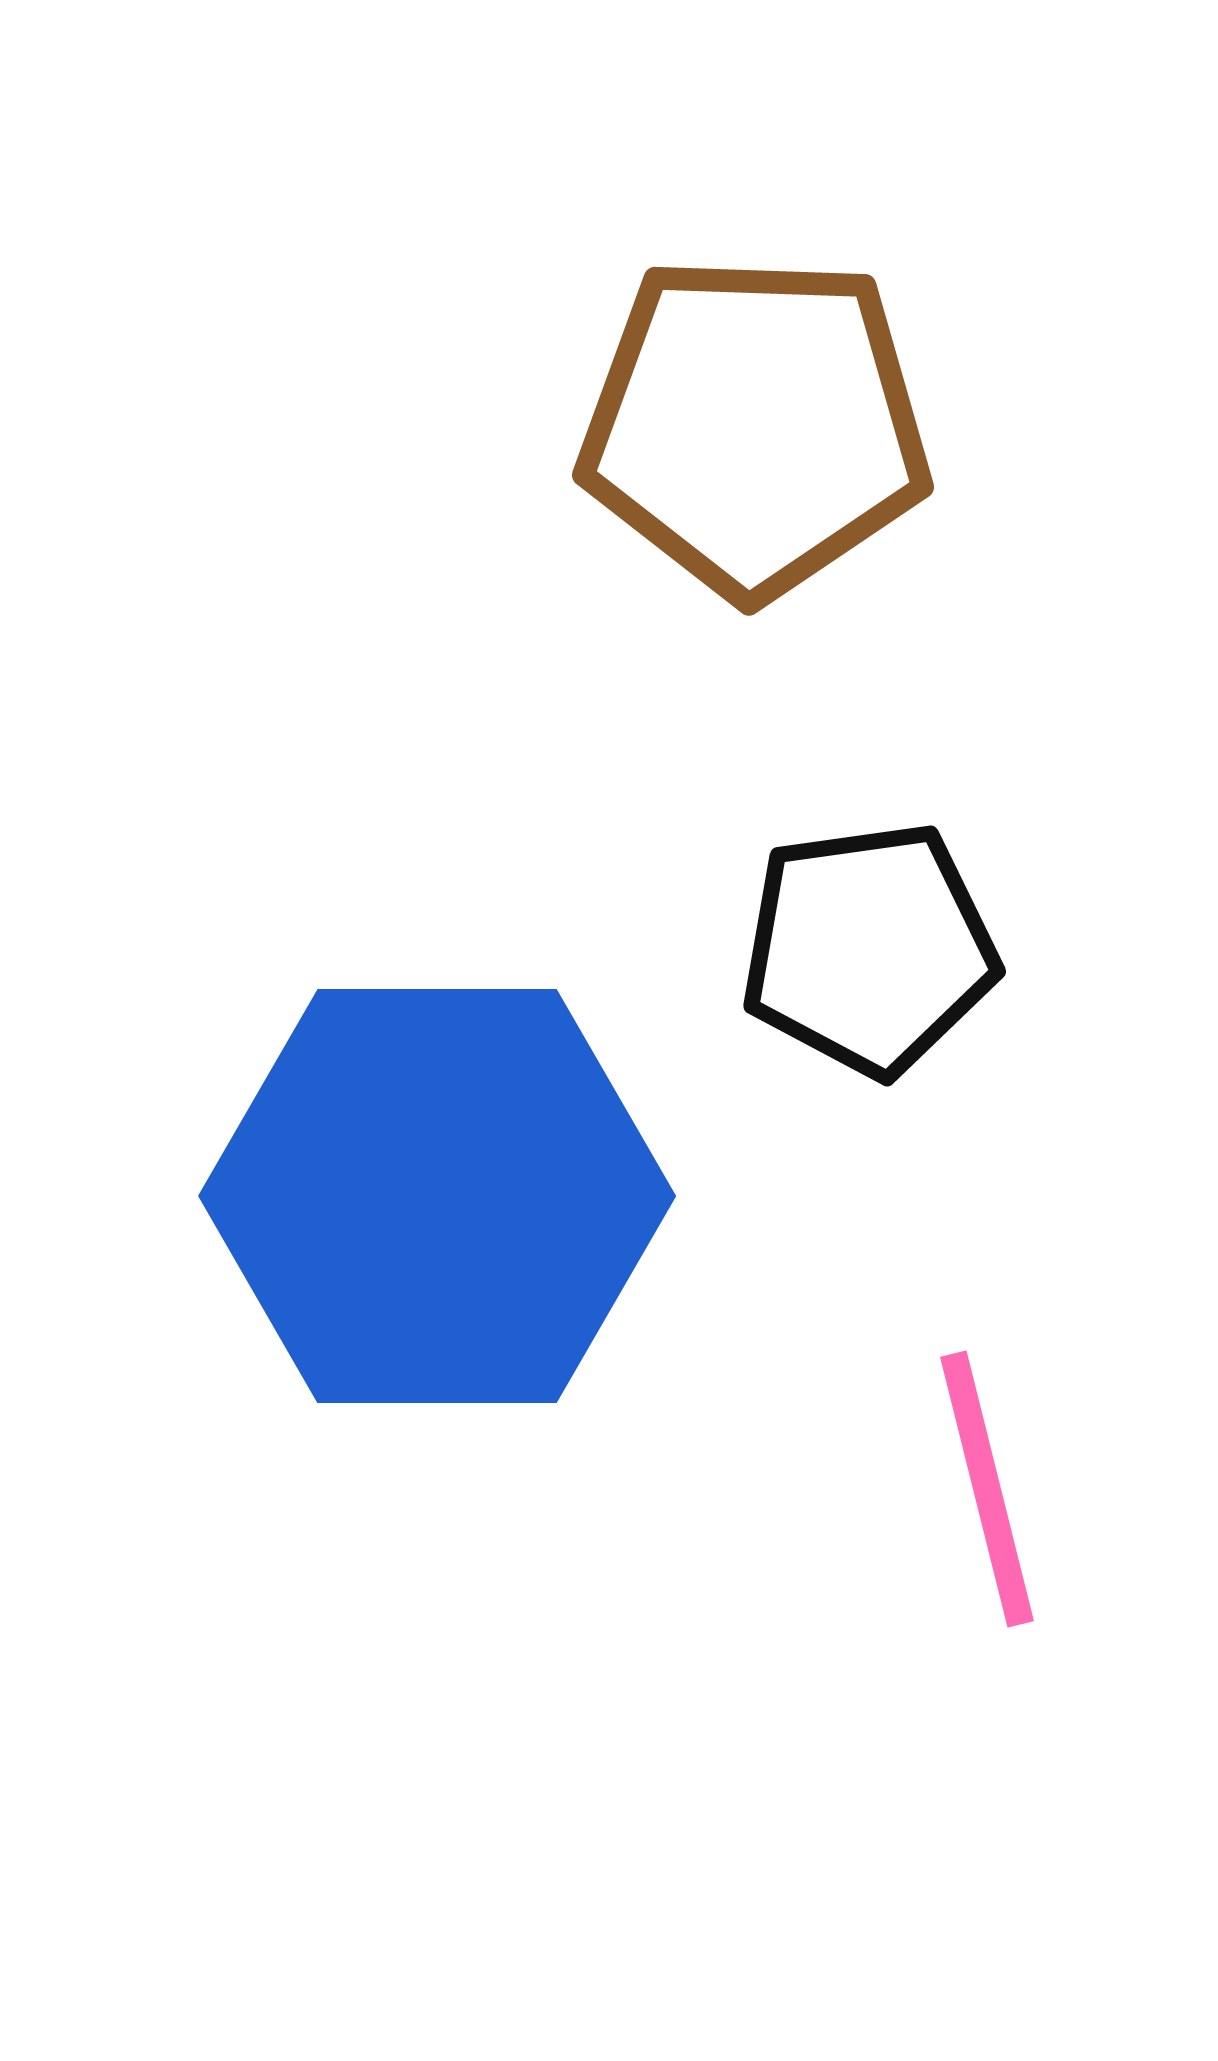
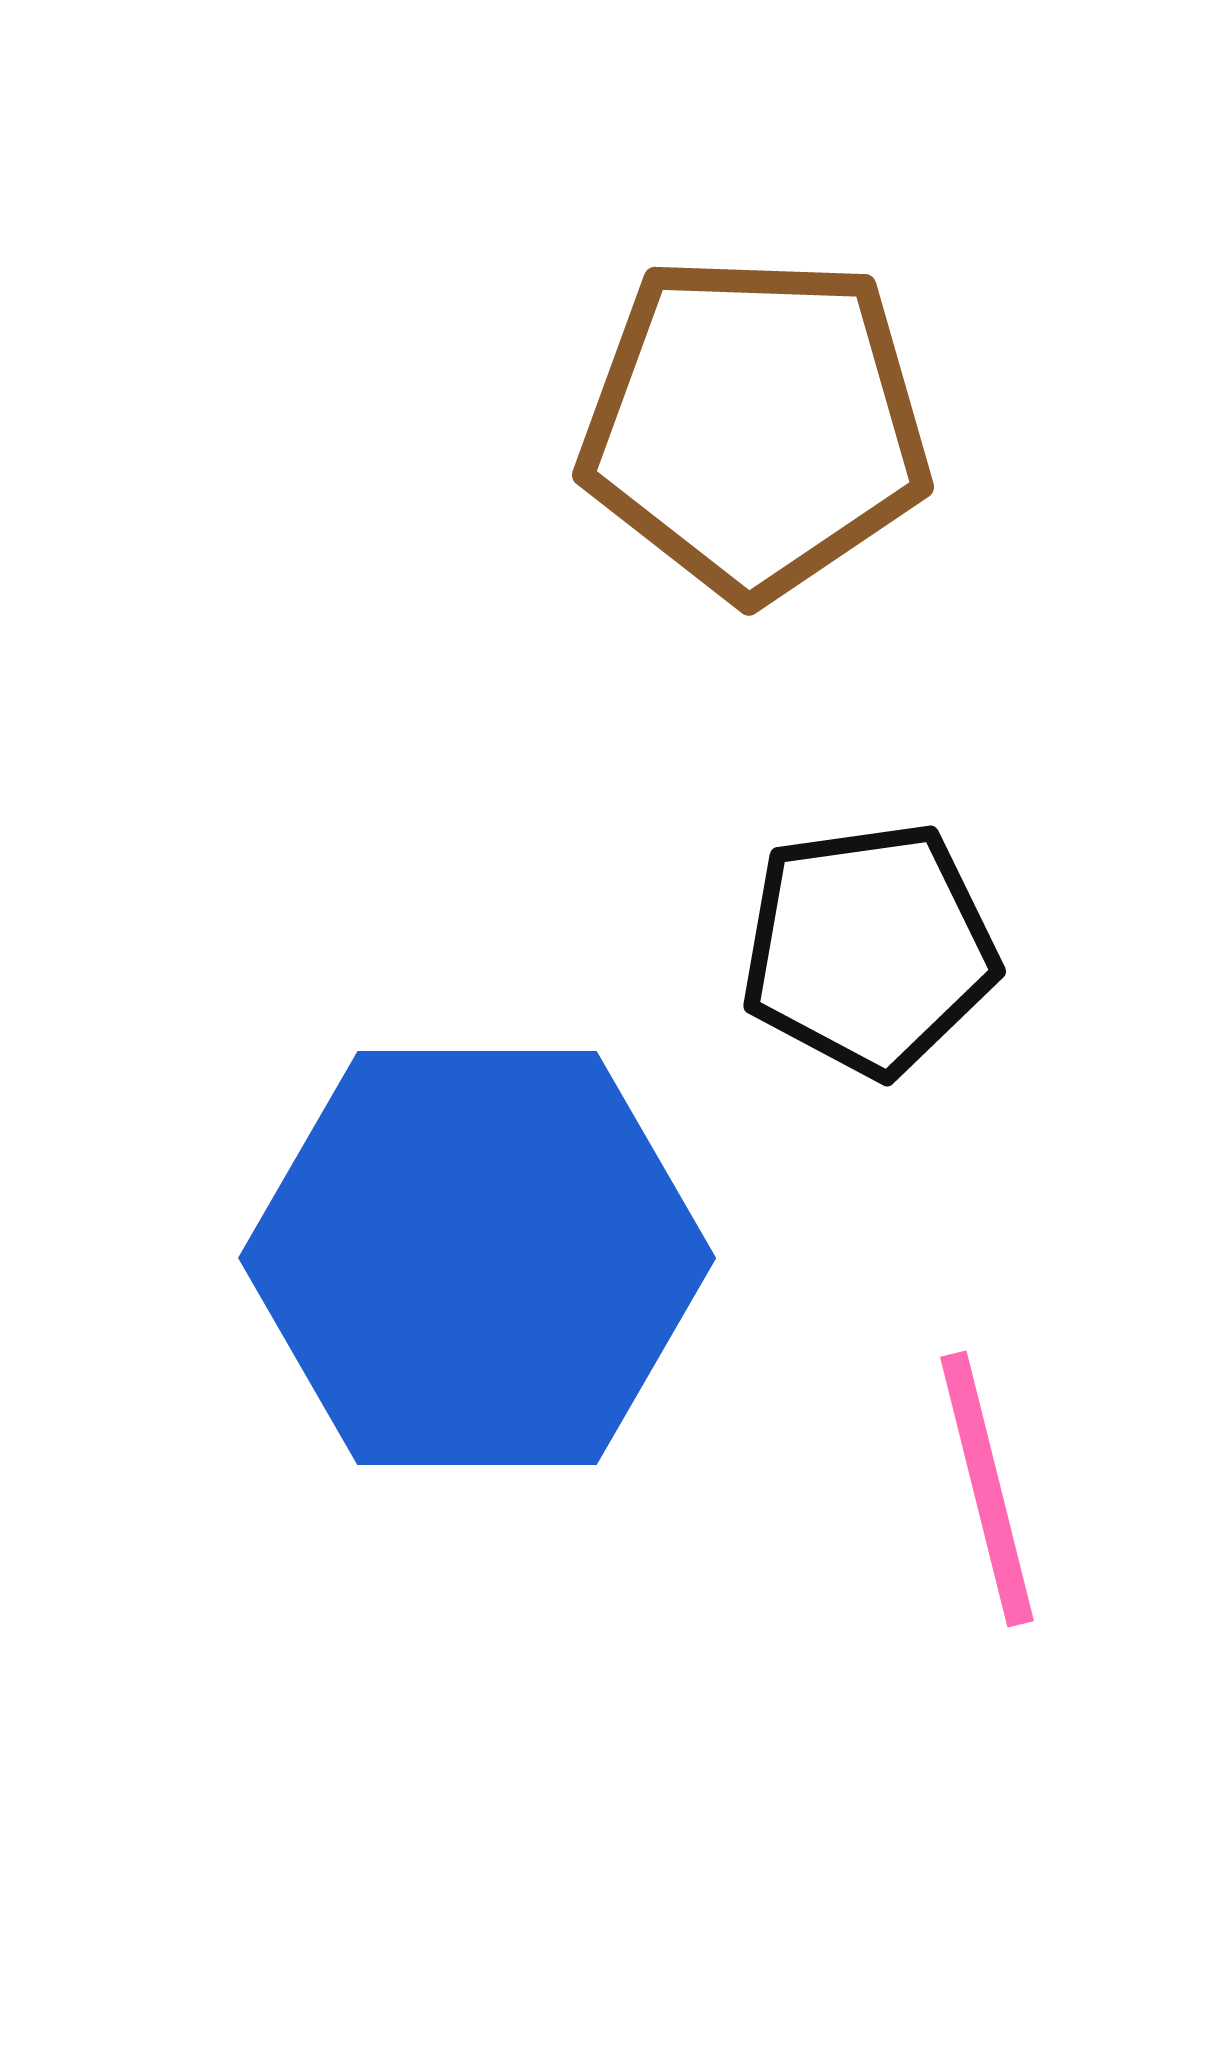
blue hexagon: moved 40 px right, 62 px down
